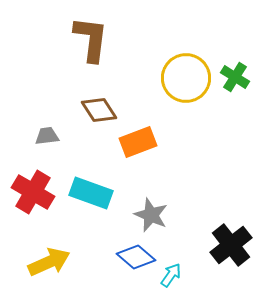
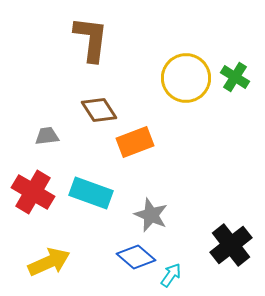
orange rectangle: moved 3 px left
